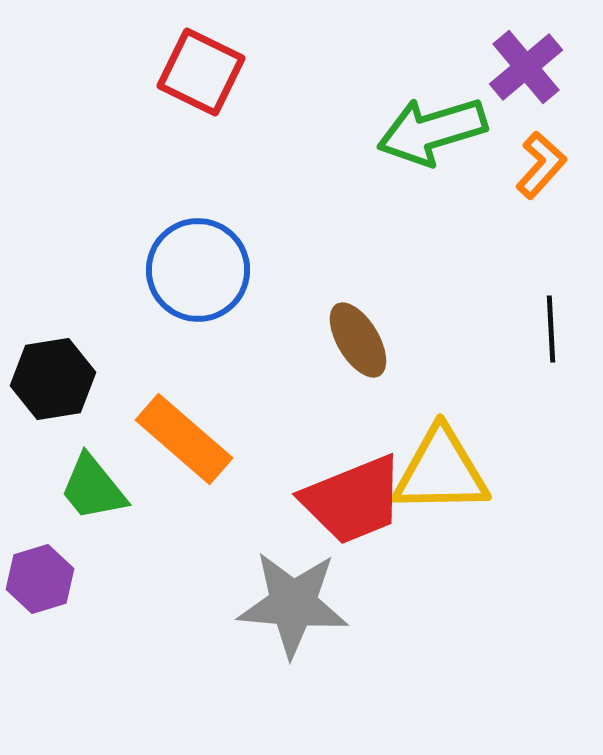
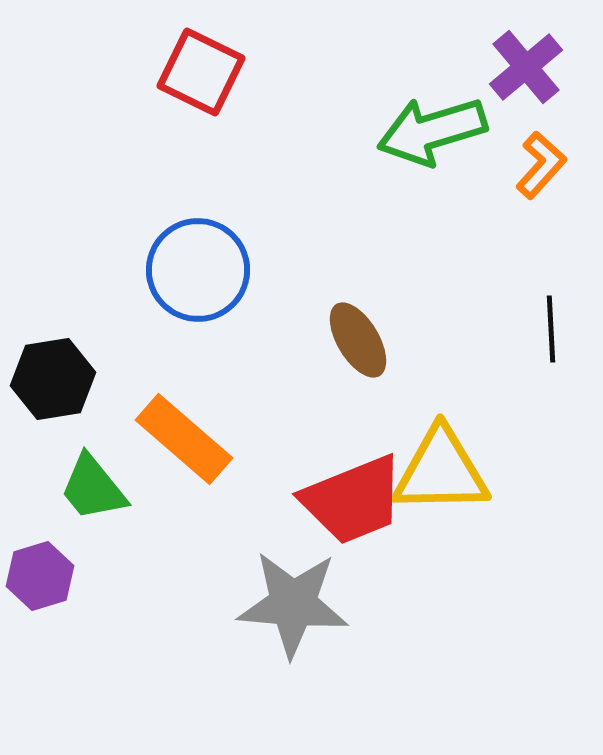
purple hexagon: moved 3 px up
